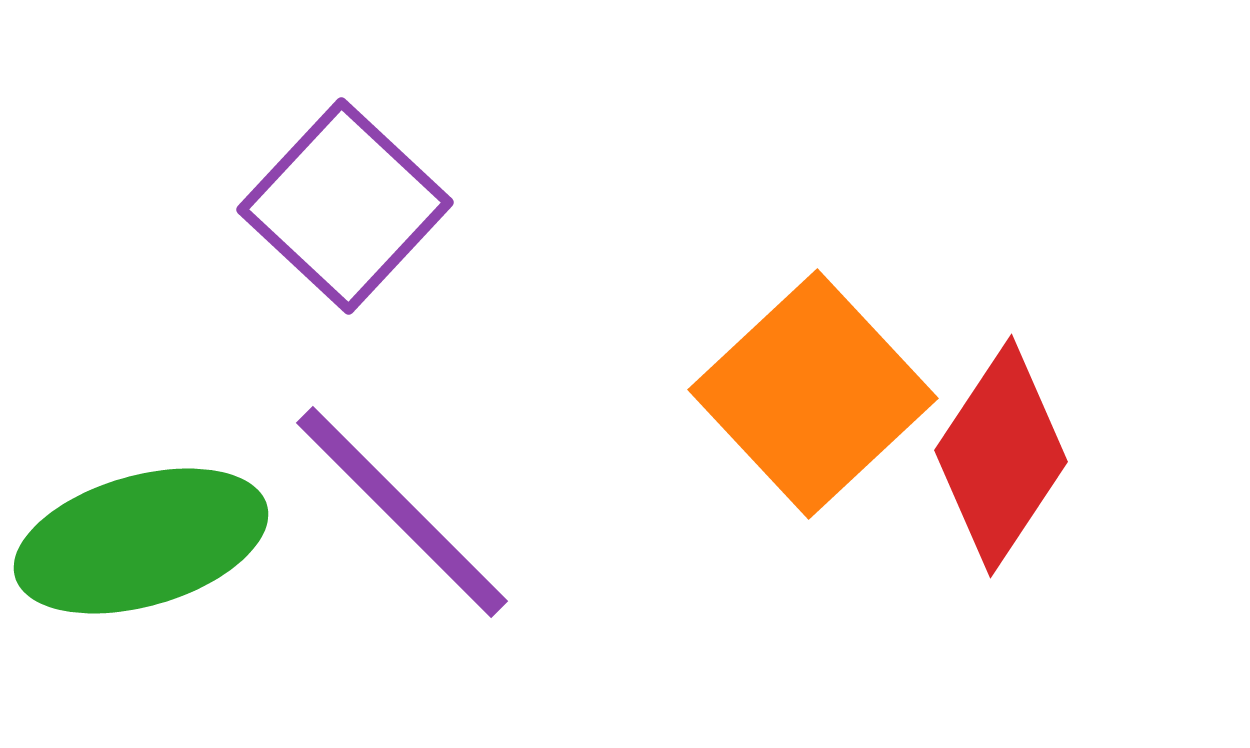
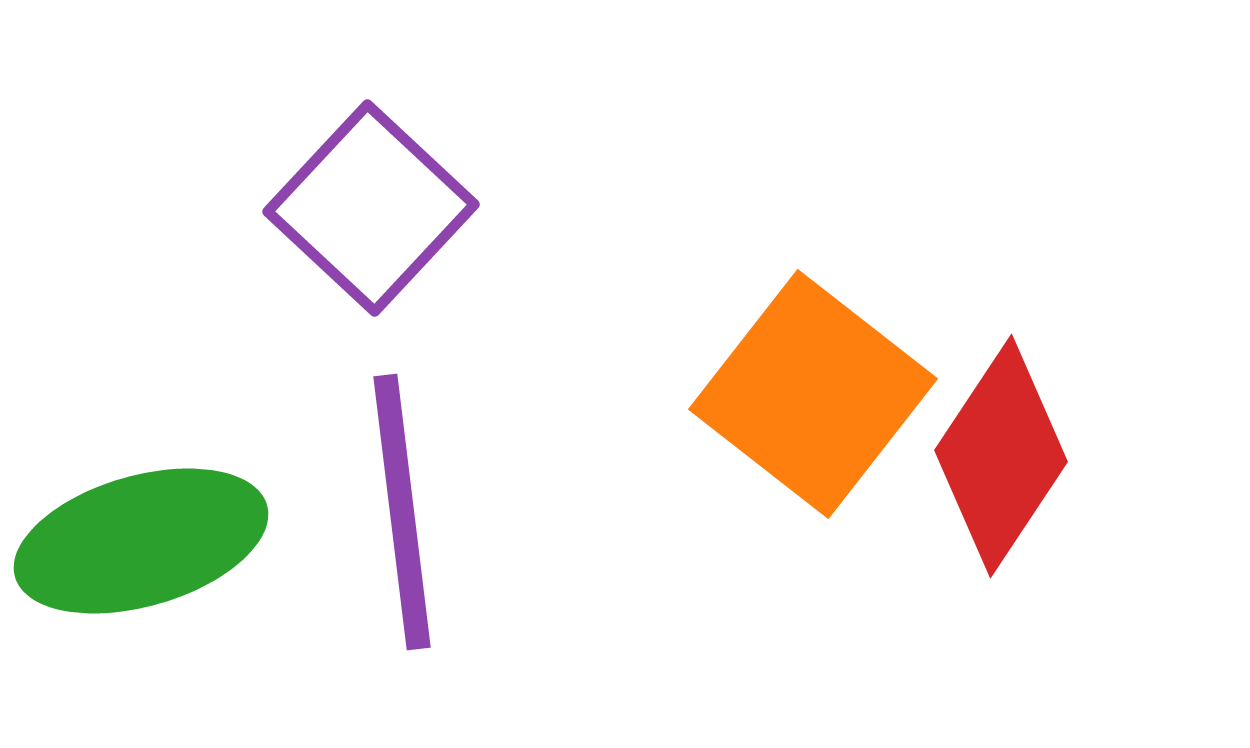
purple square: moved 26 px right, 2 px down
orange square: rotated 9 degrees counterclockwise
purple line: rotated 38 degrees clockwise
